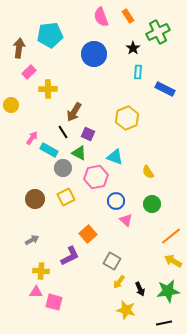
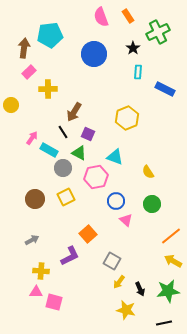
brown arrow at (19, 48): moved 5 px right
